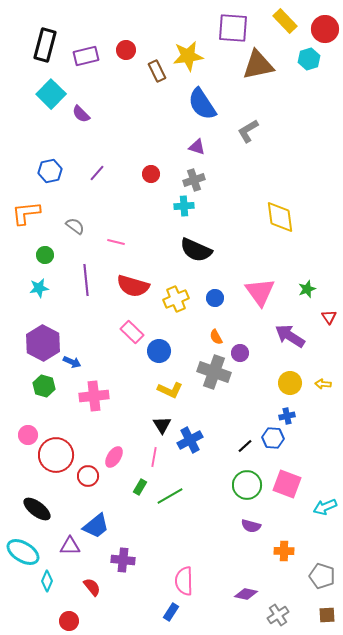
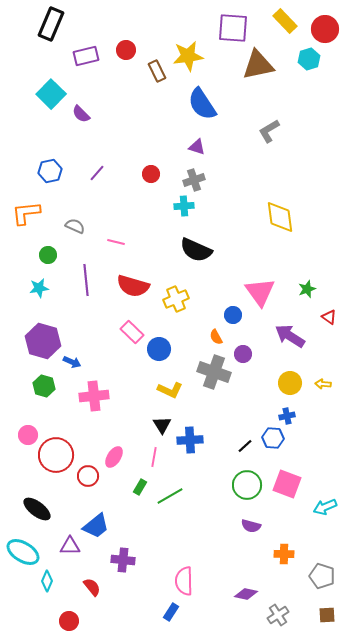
black rectangle at (45, 45): moved 6 px right, 21 px up; rotated 8 degrees clockwise
gray L-shape at (248, 131): moved 21 px right
gray semicircle at (75, 226): rotated 12 degrees counterclockwise
green circle at (45, 255): moved 3 px right
blue circle at (215, 298): moved 18 px right, 17 px down
red triangle at (329, 317): rotated 21 degrees counterclockwise
purple hexagon at (43, 343): moved 2 px up; rotated 12 degrees counterclockwise
blue circle at (159, 351): moved 2 px up
purple circle at (240, 353): moved 3 px right, 1 px down
blue cross at (190, 440): rotated 25 degrees clockwise
orange cross at (284, 551): moved 3 px down
